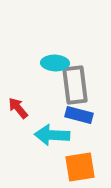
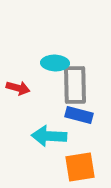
gray rectangle: rotated 6 degrees clockwise
red arrow: moved 20 px up; rotated 145 degrees clockwise
cyan arrow: moved 3 px left, 1 px down
